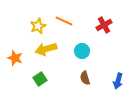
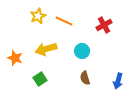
yellow star: moved 10 px up
